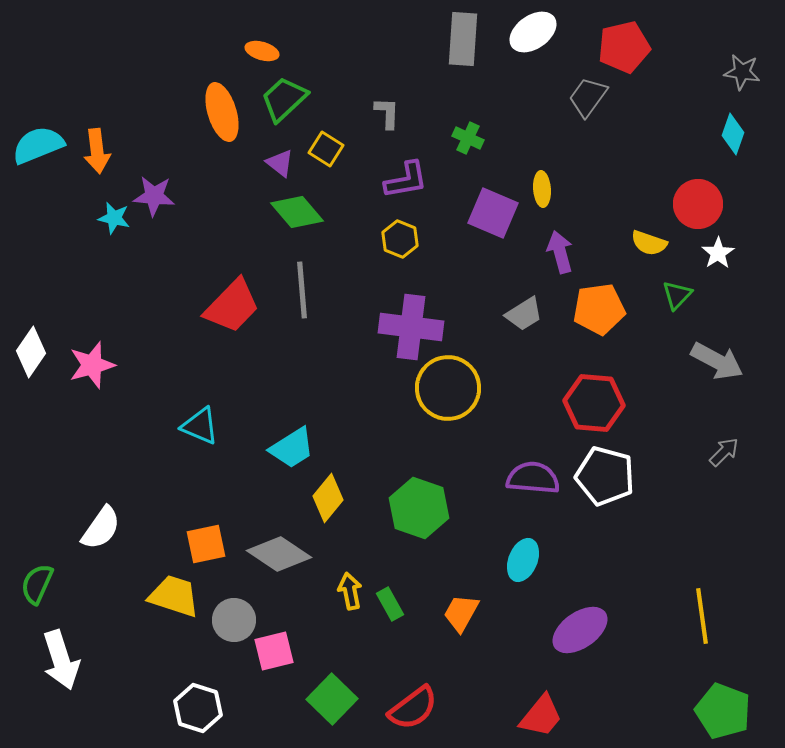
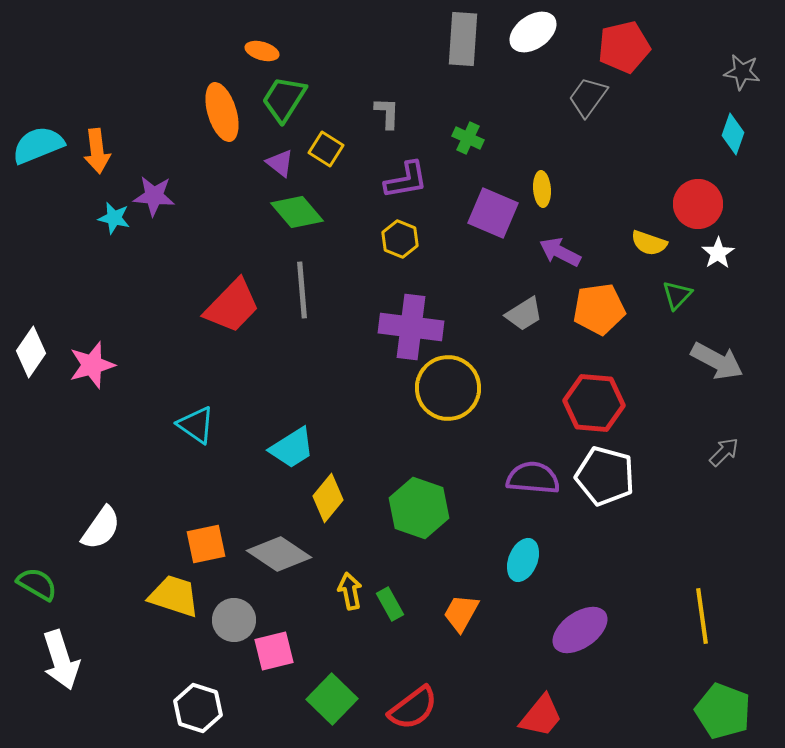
green trapezoid at (284, 99): rotated 15 degrees counterclockwise
purple arrow at (560, 252): rotated 48 degrees counterclockwise
cyan triangle at (200, 426): moved 4 px left, 1 px up; rotated 12 degrees clockwise
green semicircle at (37, 584): rotated 96 degrees clockwise
